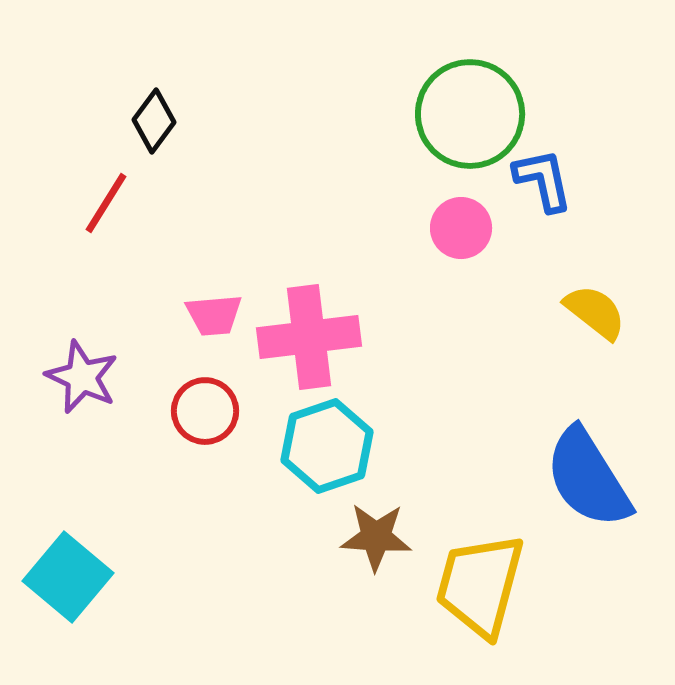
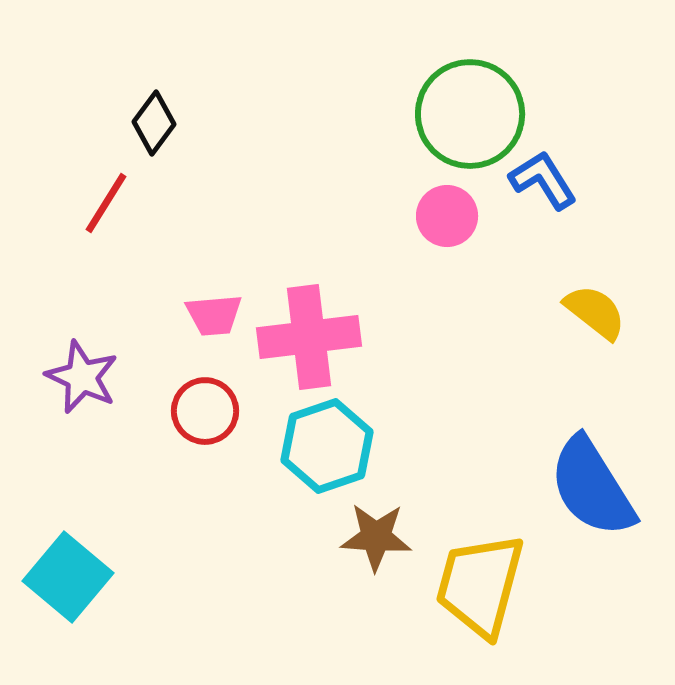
black diamond: moved 2 px down
blue L-shape: rotated 20 degrees counterclockwise
pink circle: moved 14 px left, 12 px up
blue semicircle: moved 4 px right, 9 px down
